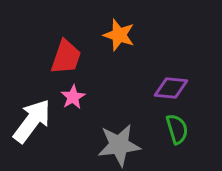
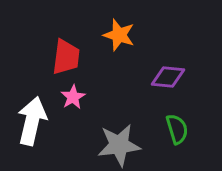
red trapezoid: rotated 12 degrees counterclockwise
purple diamond: moved 3 px left, 11 px up
white arrow: rotated 24 degrees counterclockwise
